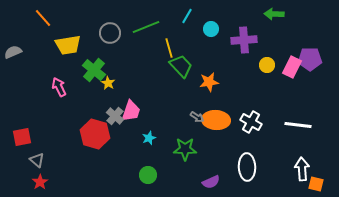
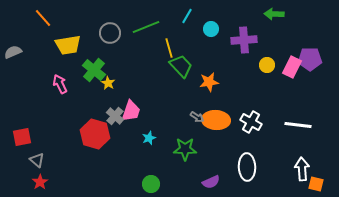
pink arrow: moved 1 px right, 3 px up
green circle: moved 3 px right, 9 px down
